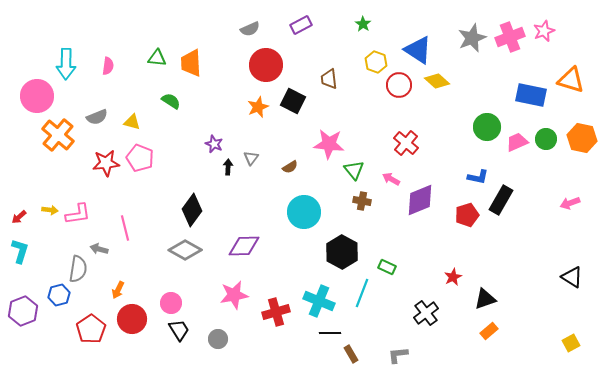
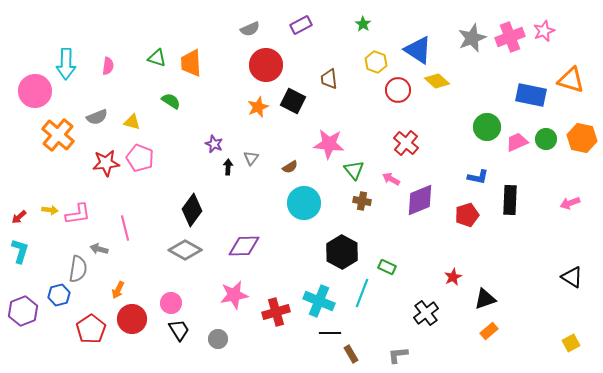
green triangle at (157, 58): rotated 12 degrees clockwise
red circle at (399, 85): moved 1 px left, 5 px down
pink circle at (37, 96): moved 2 px left, 5 px up
black rectangle at (501, 200): moved 9 px right; rotated 28 degrees counterclockwise
cyan circle at (304, 212): moved 9 px up
